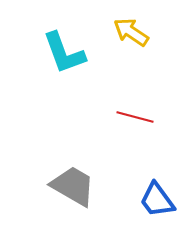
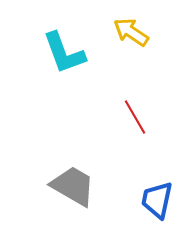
red line: rotated 45 degrees clockwise
blue trapezoid: rotated 48 degrees clockwise
